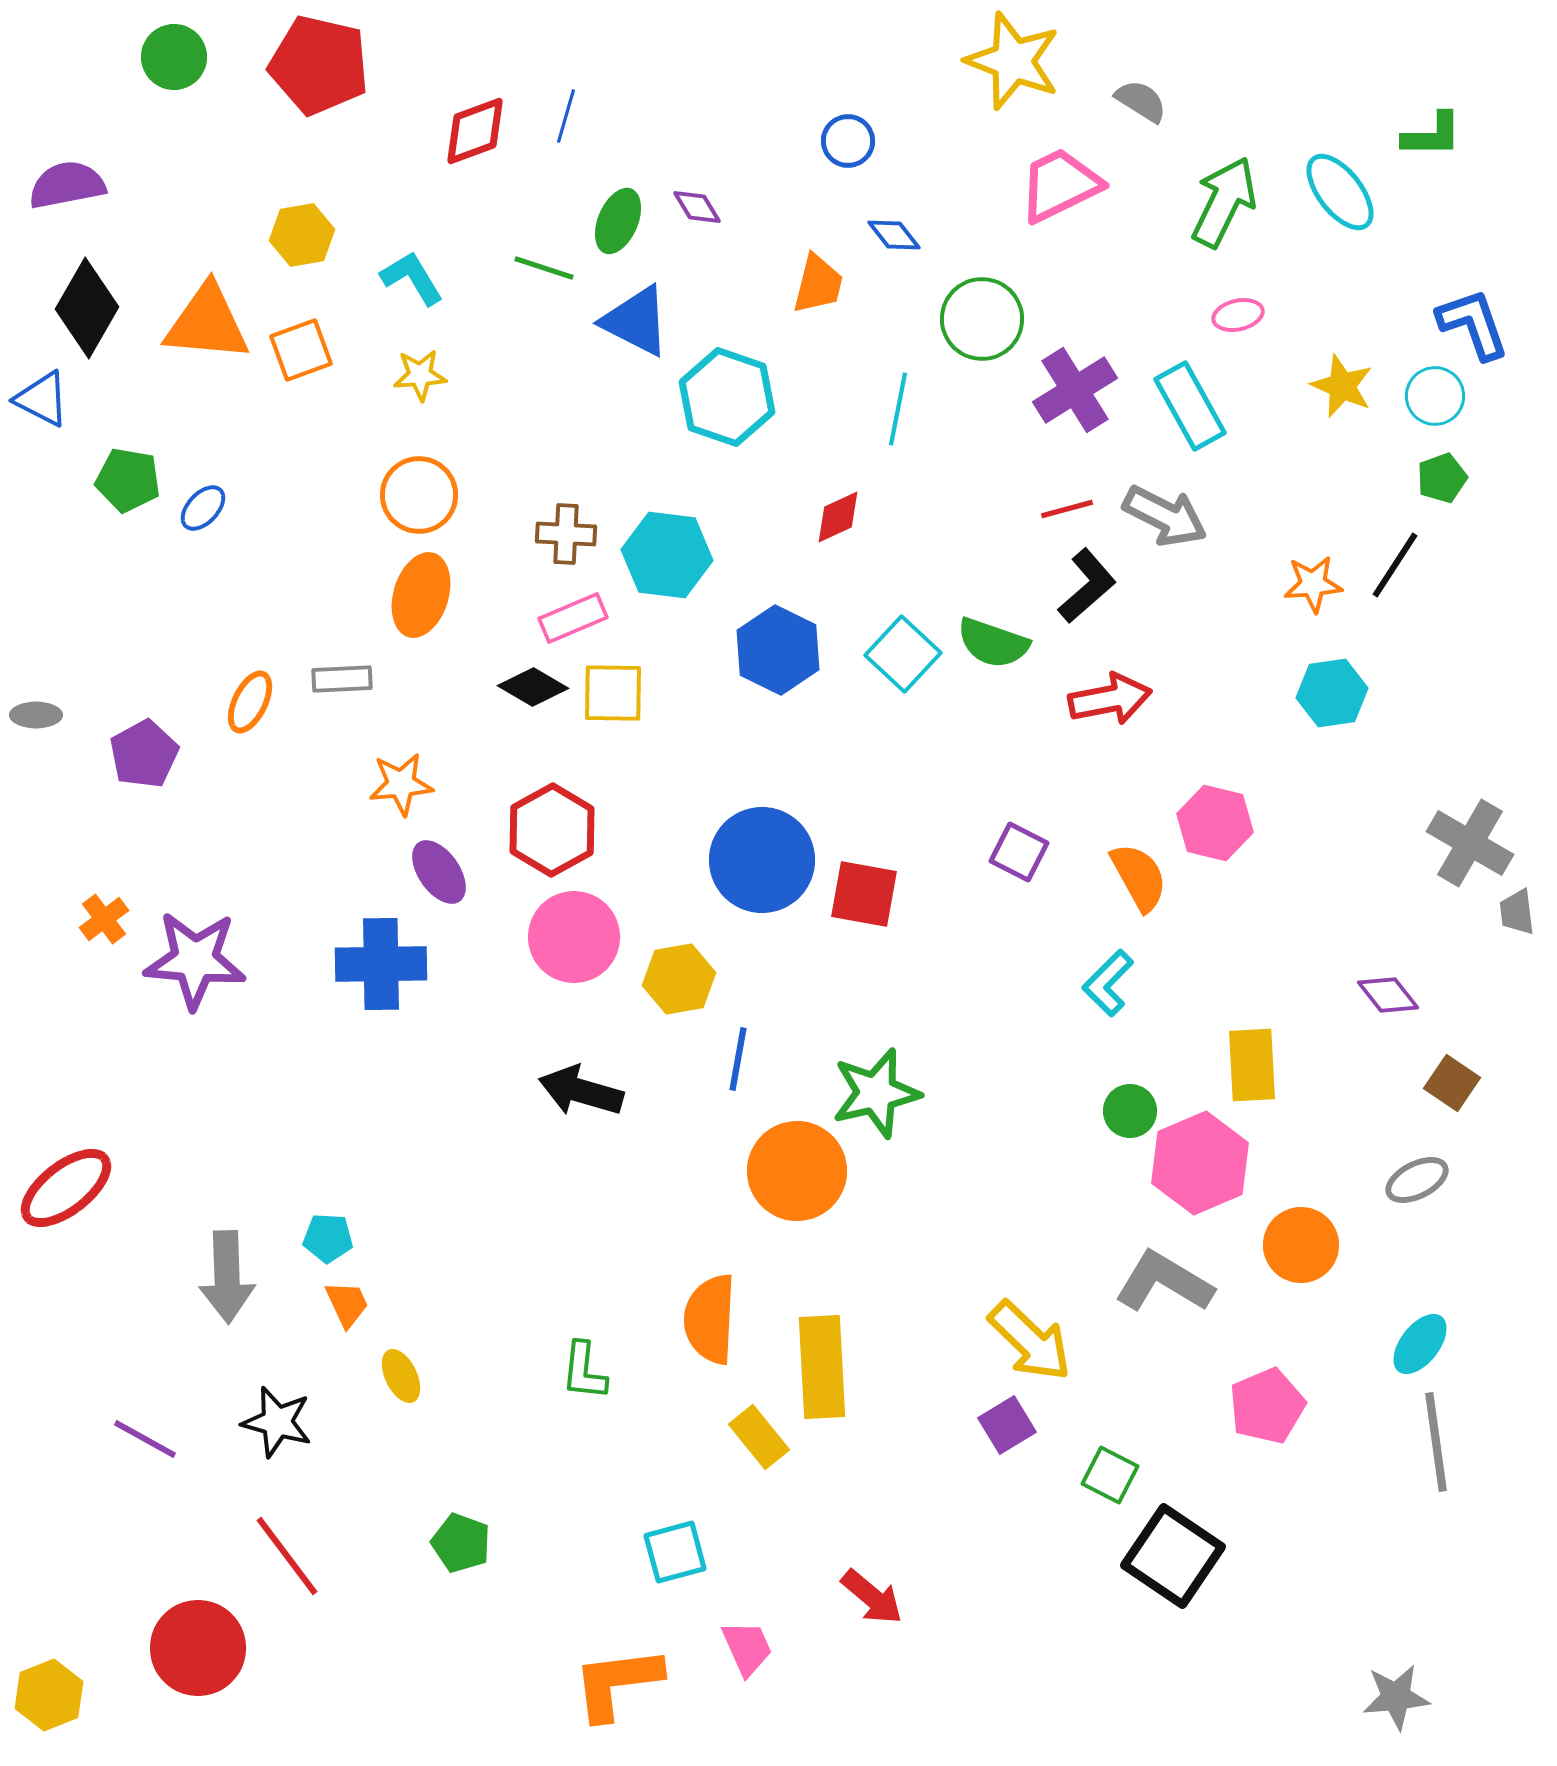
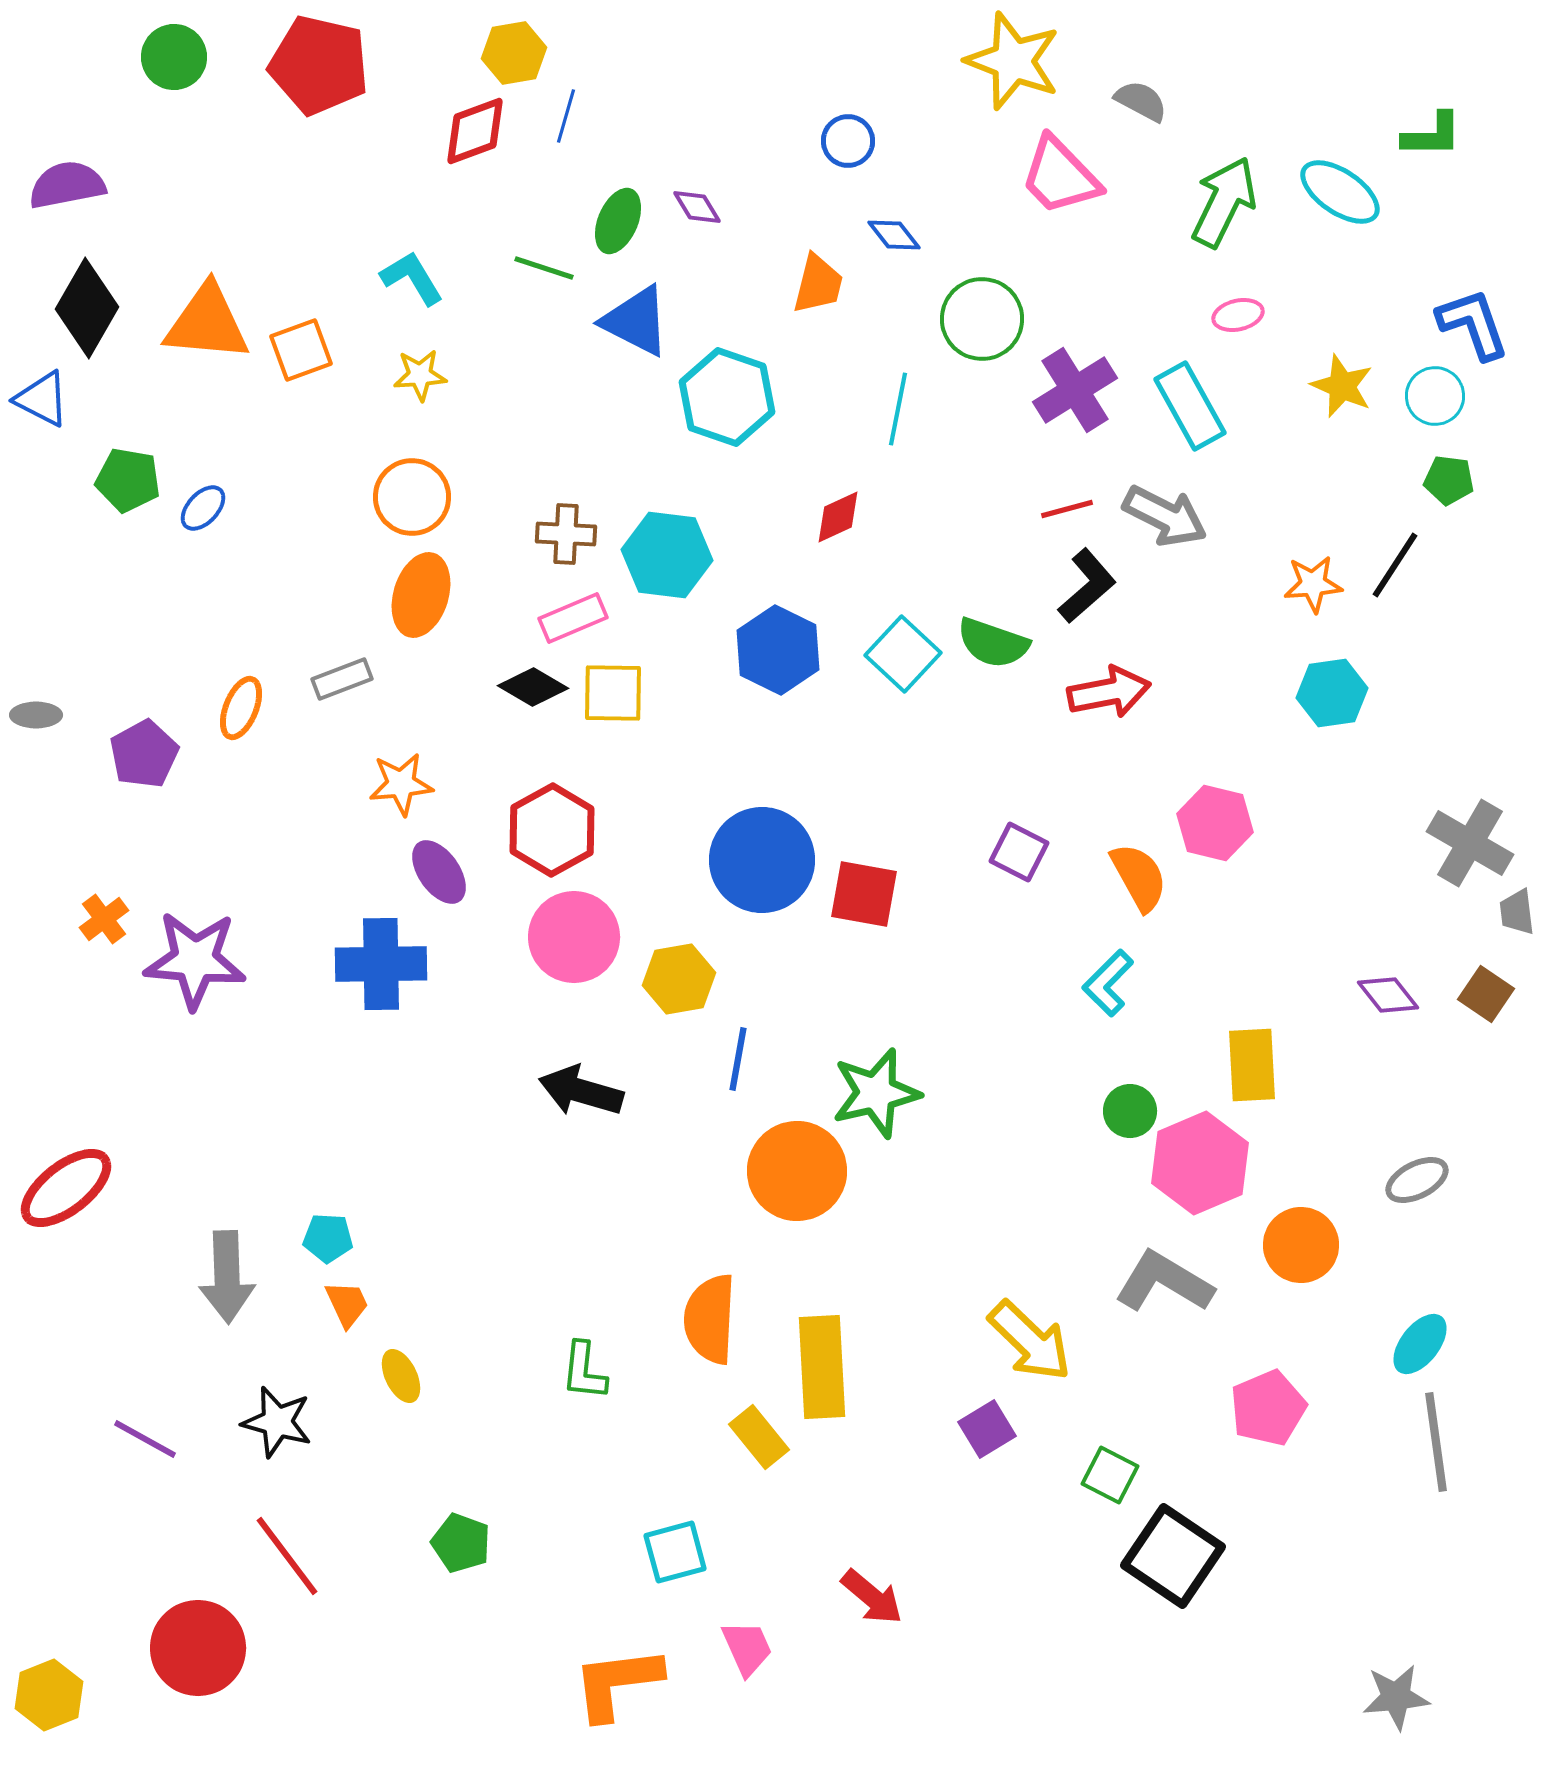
gray semicircle at (1141, 101): rotated 4 degrees counterclockwise
pink trapezoid at (1060, 185): moved 9 px up; rotated 108 degrees counterclockwise
cyan ellipse at (1340, 192): rotated 18 degrees counterclockwise
yellow hexagon at (302, 235): moved 212 px right, 182 px up
green pentagon at (1442, 478): moved 7 px right, 2 px down; rotated 27 degrees clockwise
orange circle at (419, 495): moved 7 px left, 2 px down
gray rectangle at (342, 679): rotated 18 degrees counterclockwise
red arrow at (1110, 699): moved 1 px left, 7 px up
orange ellipse at (250, 702): moved 9 px left, 6 px down; rotated 4 degrees counterclockwise
brown square at (1452, 1083): moved 34 px right, 89 px up
pink pentagon at (1267, 1406): moved 1 px right, 2 px down
purple square at (1007, 1425): moved 20 px left, 4 px down
